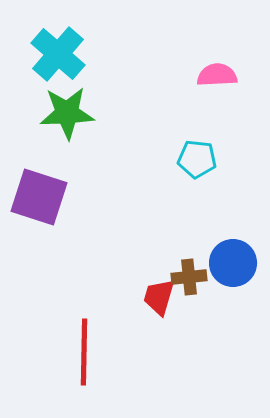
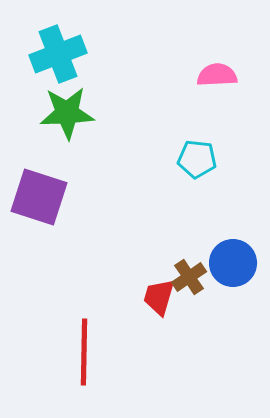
cyan cross: rotated 28 degrees clockwise
brown cross: rotated 28 degrees counterclockwise
